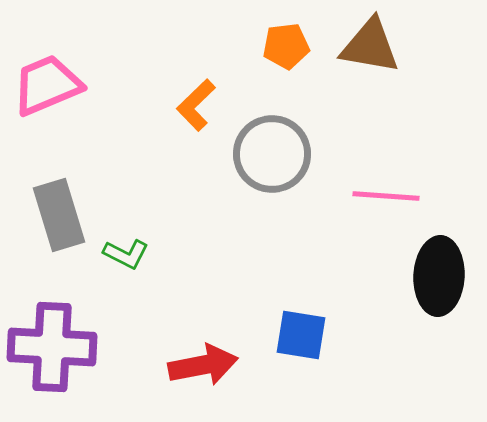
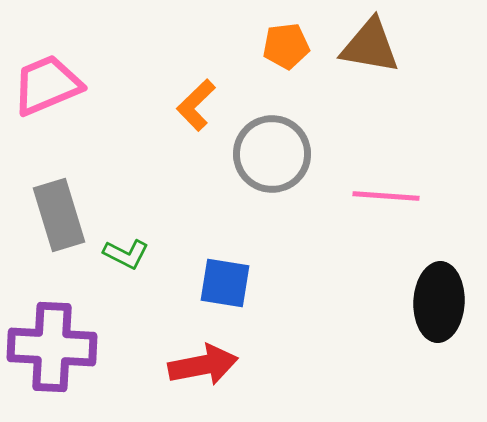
black ellipse: moved 26 px down
blue square: moved 76 px left, 52 px up
